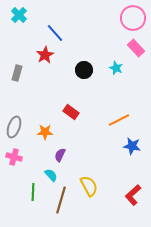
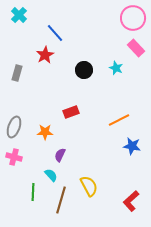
red rectangle: rotated 56 degrees counterclockwise
red L-shape: moved 2 px left, 6 px down
